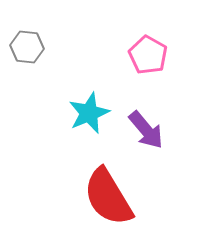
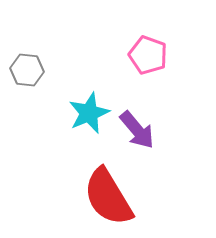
gray hexagon: moved 23 px down
pink pentagon: rotated 9 degrees counterclockwise
purple arrow: moved 9 px left
